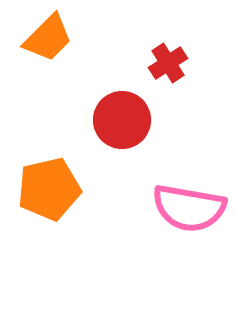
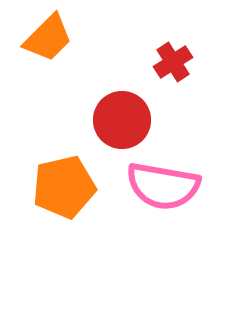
red cross: moved 5 px right, 1 px up
orange pentagon: moved 15 px right, 2 px up
pink semicircle: moved 26 px left, 22 px up
